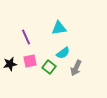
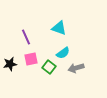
cyan triangle: rotated 28 degrees clockwise
pink square: moved 1 px right, 2 px up
gray arrow: rotated 49 degrees clockwise
